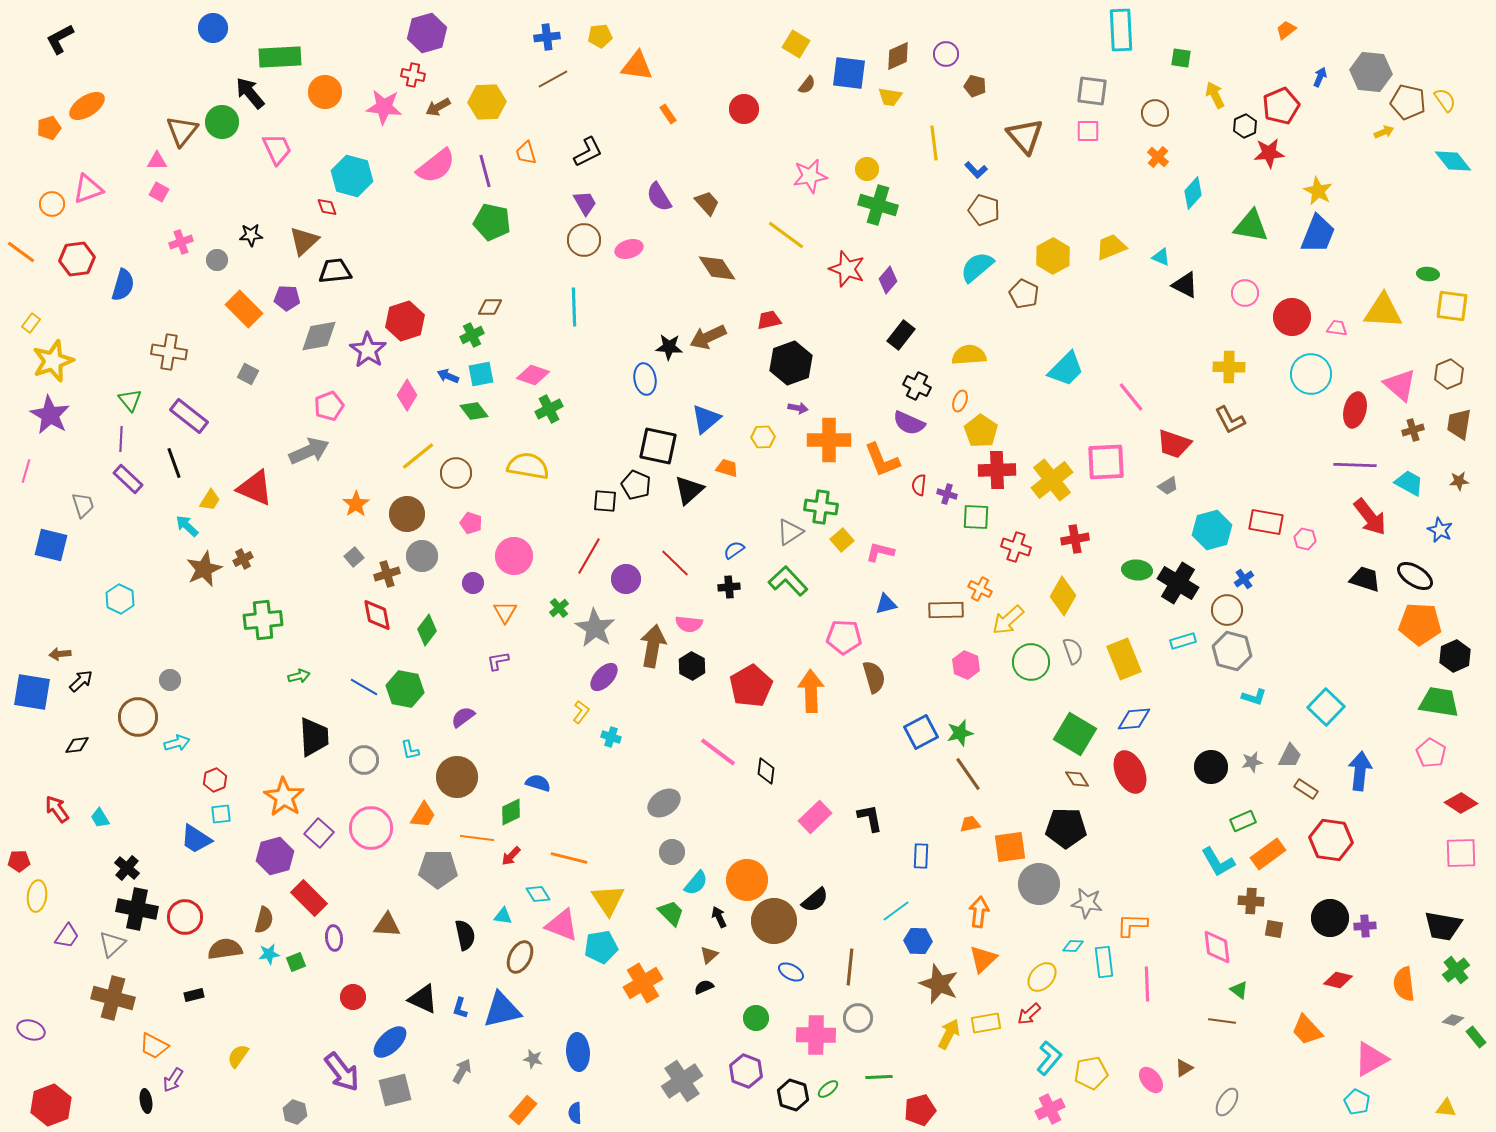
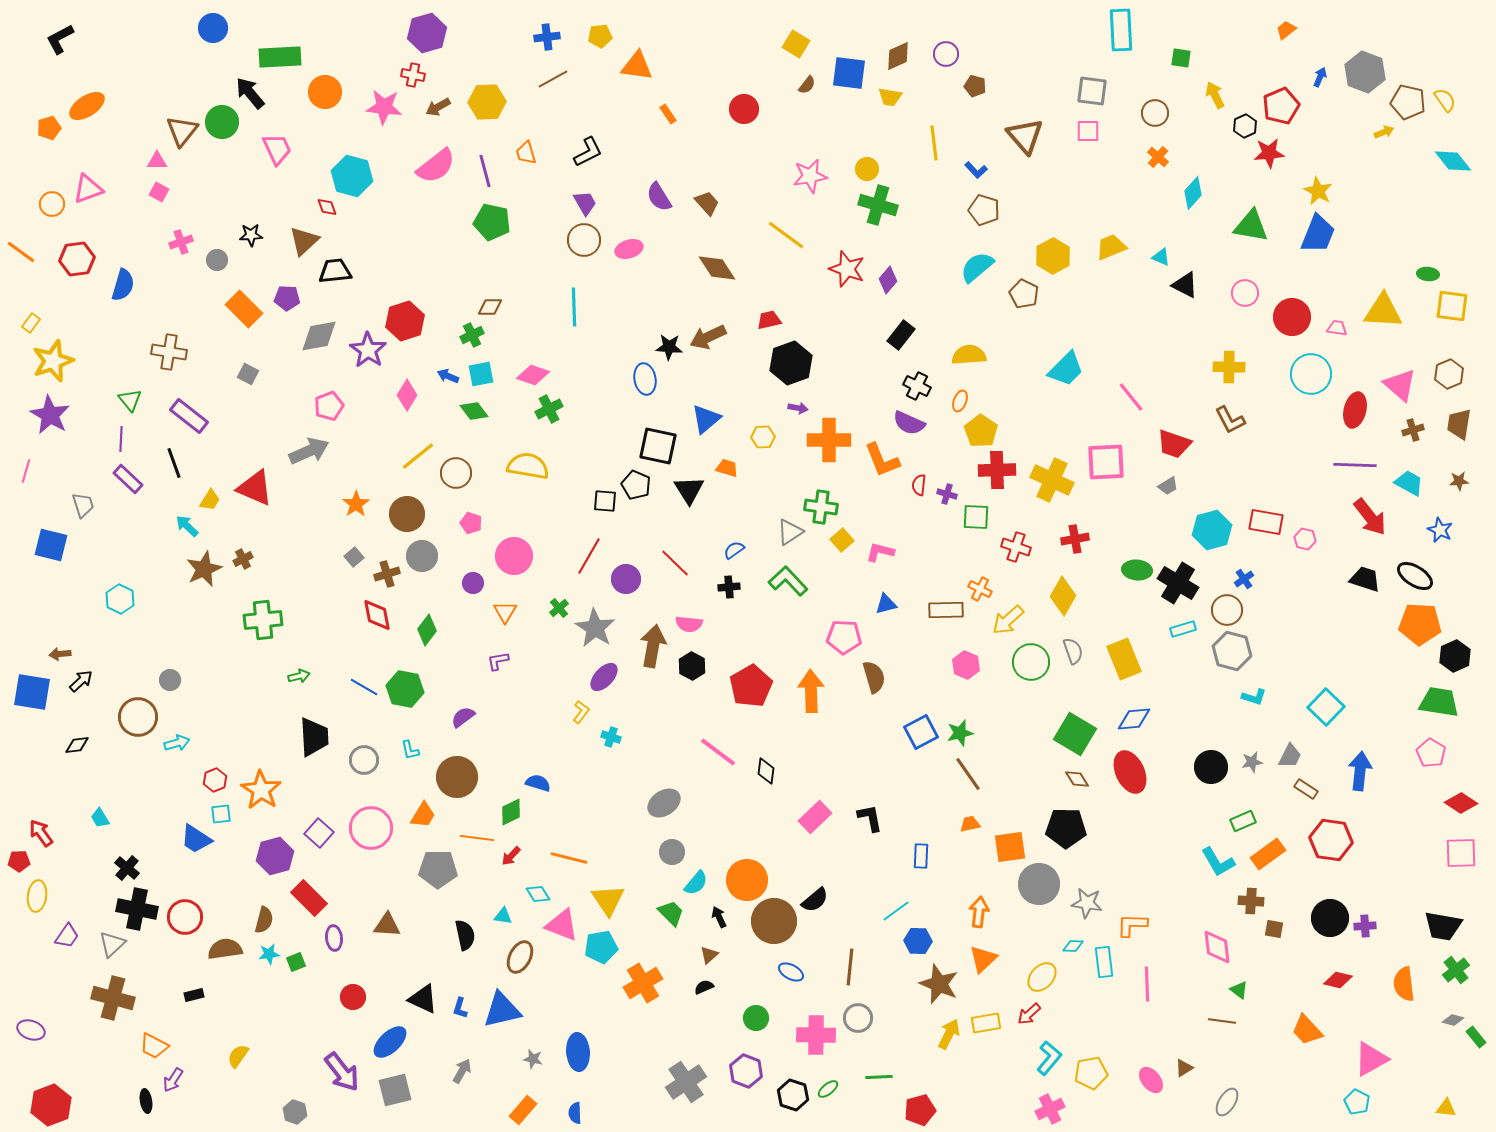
gray hexagon at (1371, 72): moved 6 px left; rotated 15 degrees clockwise
yellow cross at (1052, 480): rotated 27 degrees counterclockwise
black triangle at (689, 490): rotated 20 degrees counterclockwise
cyan rectangle at (1183, 641): moved 12 px up
orange star at (284, 797): moved 23 px left, 7 px up
red arrow at (57, 809): moved 16 px left, 24 px down
gray cross at (682, 1081): moved 4 px right, 1 px down
